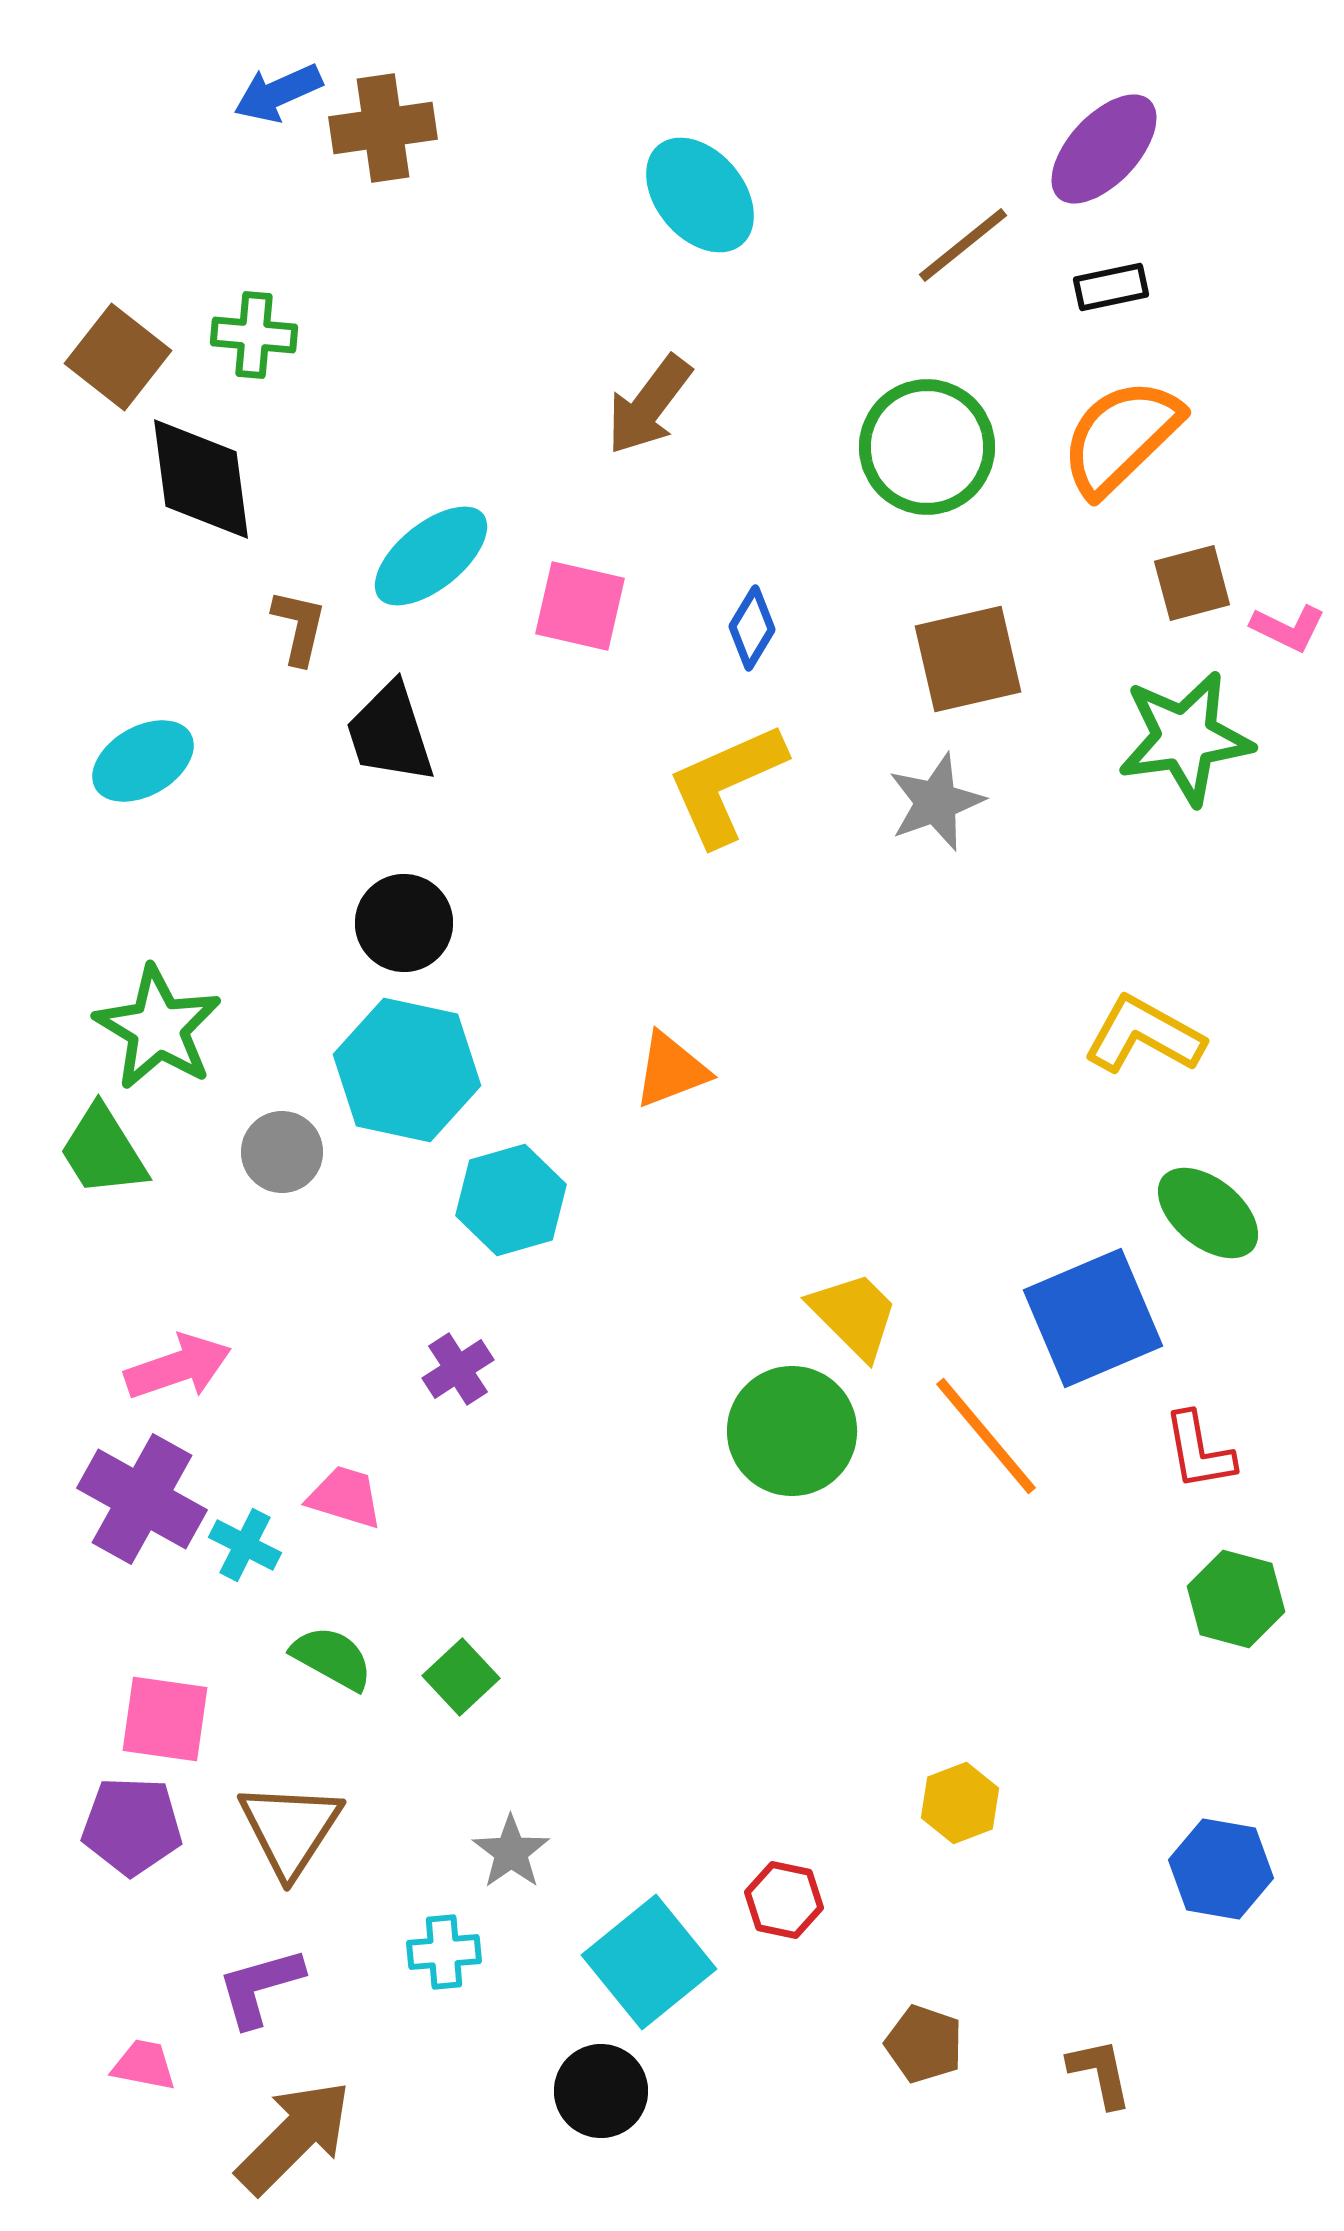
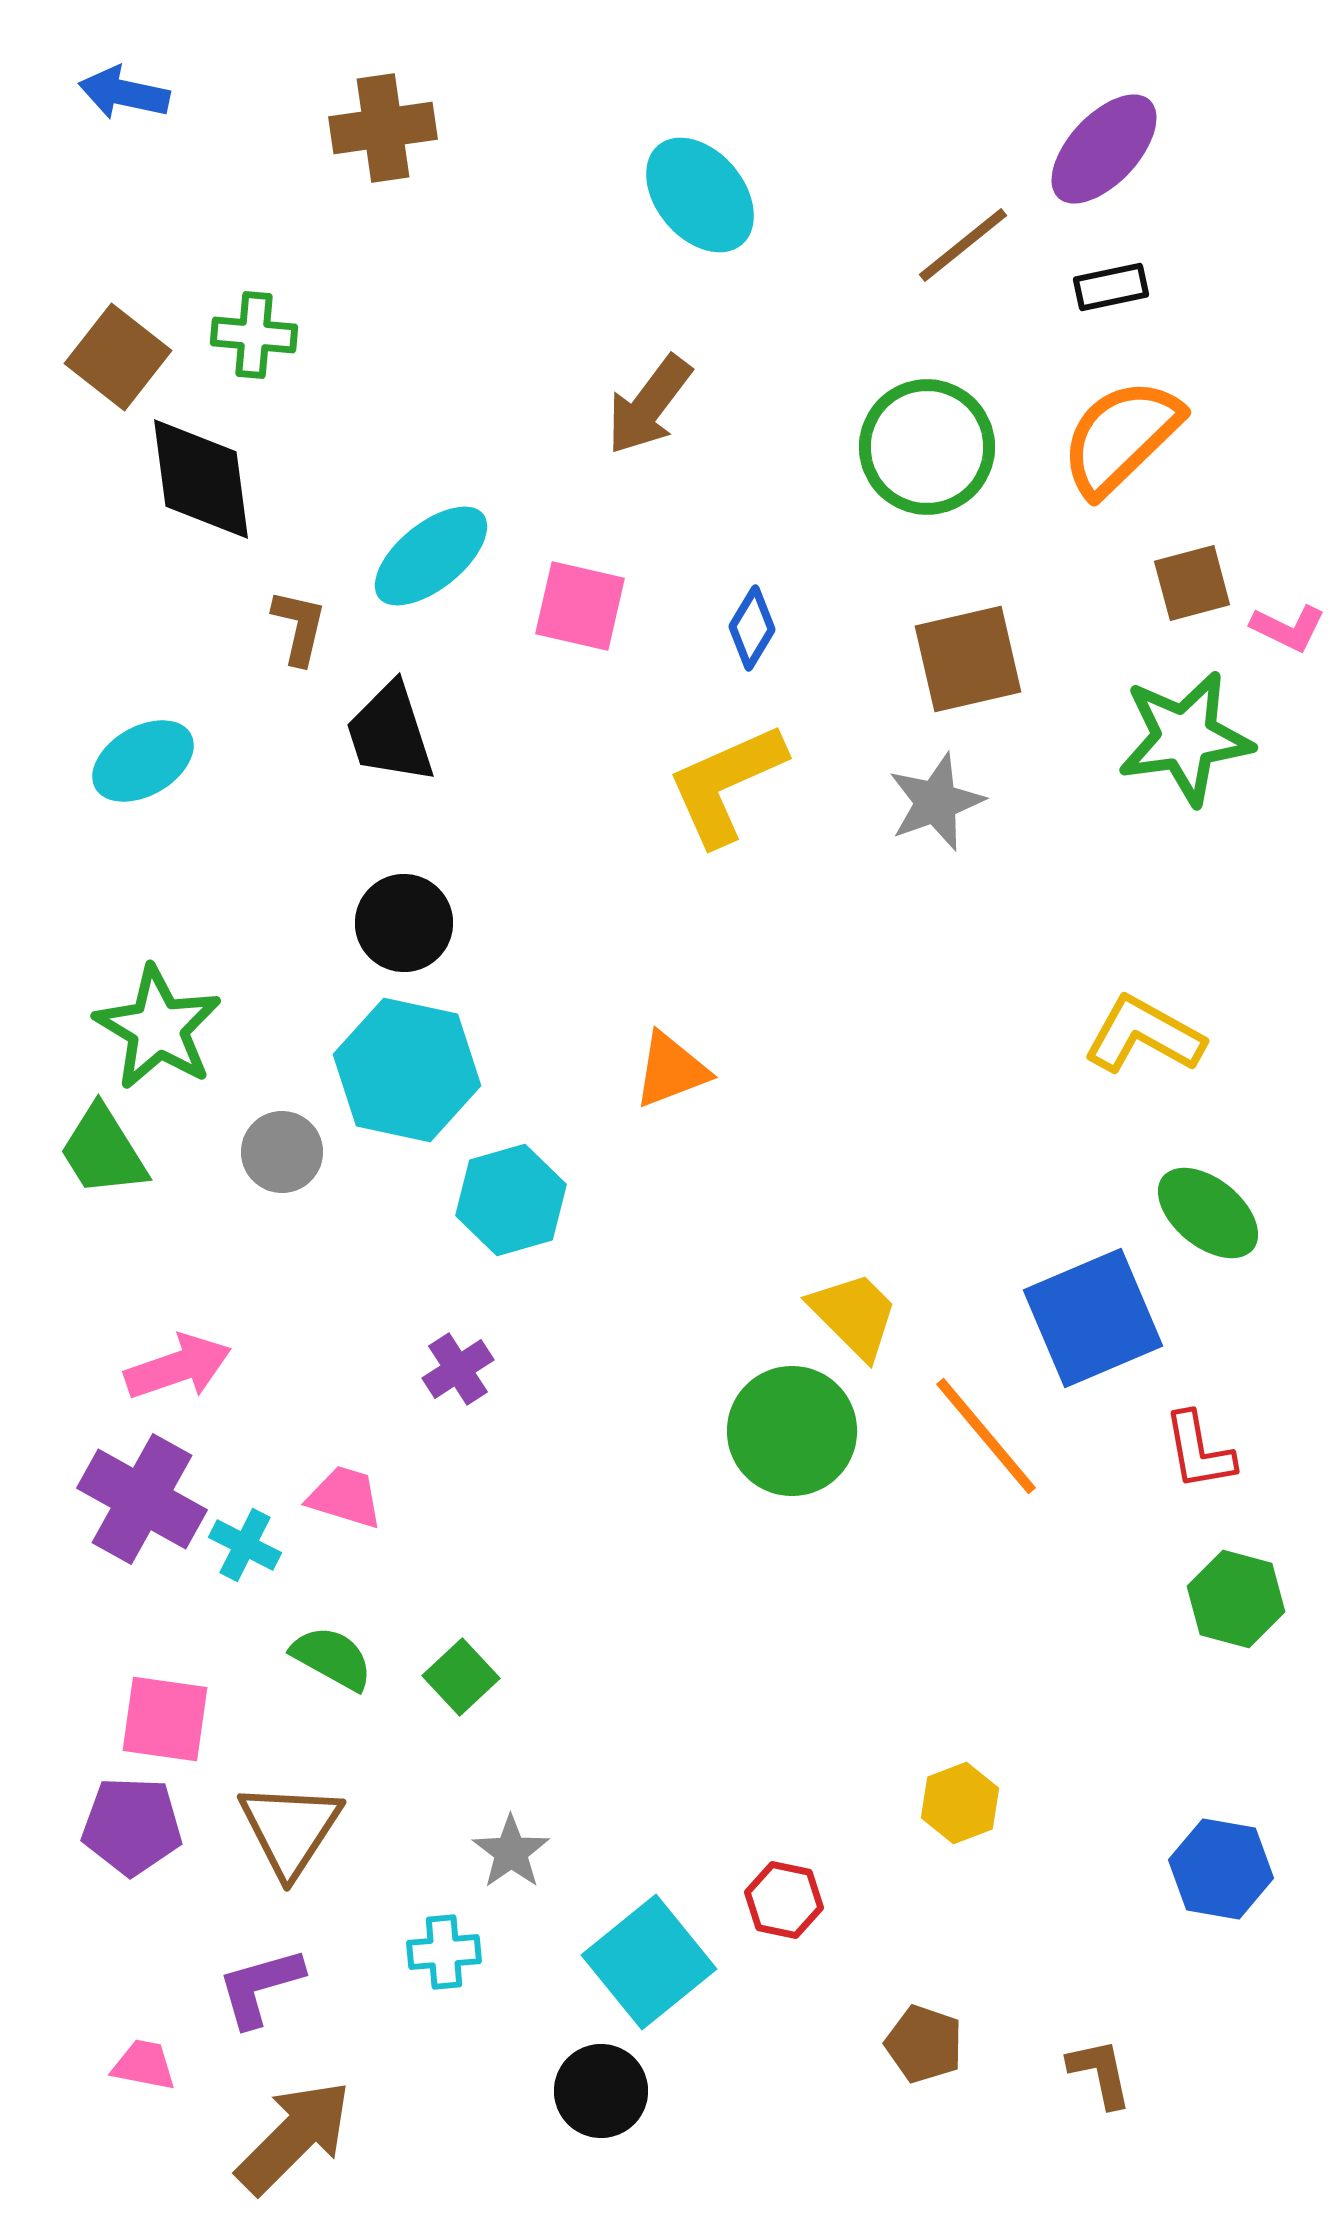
blue arrow at (278, 93): moved 154 px left; rotated 36 degrees clockwise
